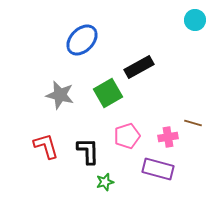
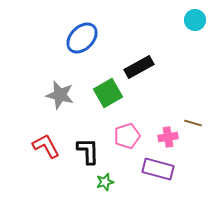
blue ellipse: moved 2 px up
red L-shape: rotated 12 degrees counterclockwise
